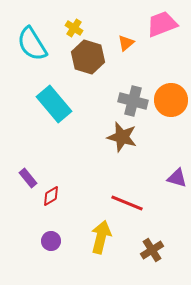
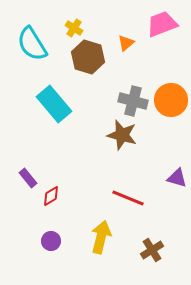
brown star: moved 2 px up
red line: moved 1 px right, 5 px up
